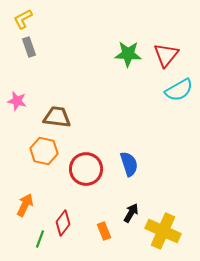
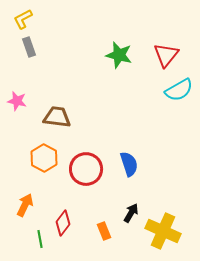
green star: moved 9 px left, 1 px down; rotated 12 degrees clockwise
orange hexagon: moved 7 px down; rotated 16 degrees clockwise
green line: rotated 30 degrees counterclockwise
